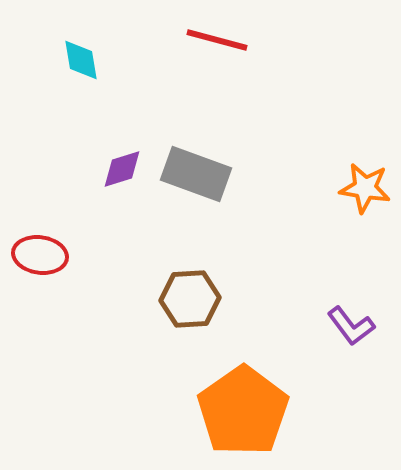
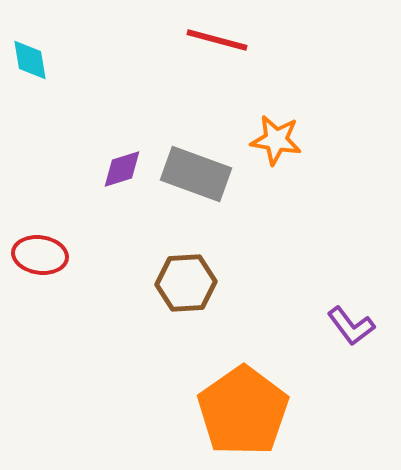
cyan diamond: moved 51 px left
orange star: moved 89 px left, 48 px up
brown hexagon: moved 4 px left, 16 px up
